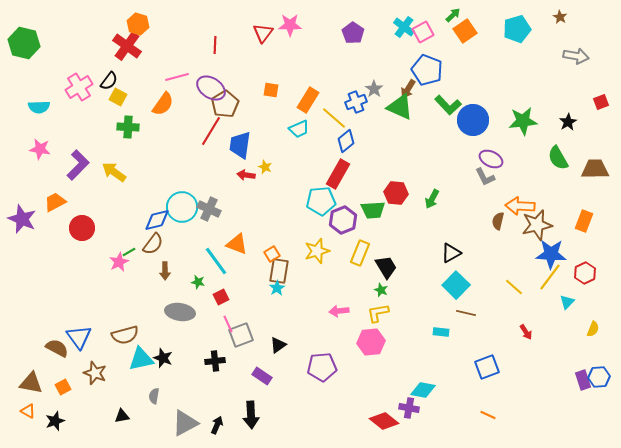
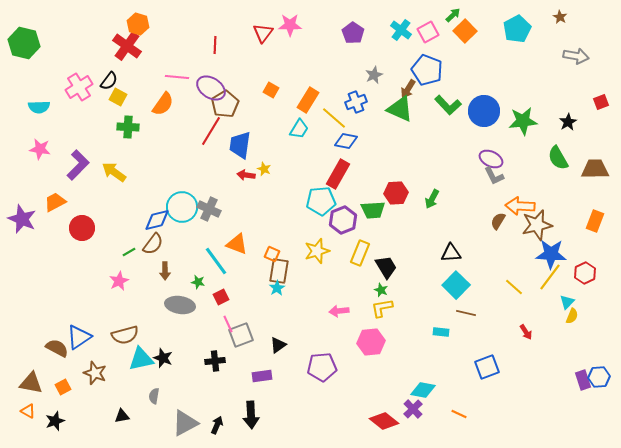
cyan cross at (404, 27): moved 3 px left, 3 px down
cyan pentagon at (517, 29): rotated 12 degrees counterclockwise
orange square at (465, 31): rotated 10 degrees counterclockwise
pink square at (423, 32): moved 5 px right
pink line at (177, 77): rotated 20 degrees clockwise
gray star at (374, 89): moved 14 px up; rotated 12 degrees clockwise
orange square at (271, 90): rotated 21 degrees clockwise
green triangle at (400, 107): moved 2 px down
blue circle at (473, 120): moved 11 px right, 9 px up
cyan trapezoid at (299, 129): rotated 35 degrees counterclockwise
blue diamond at (346, 141): rotated 50 degrees clockwise
yellow star at (265, 167): moved 1 px left, 2 px down
gray L-shape at (485, 177): moved 9 px right, 1 px up
red hexagon at (396, 193): rotated 10 degrees counterclockwise
brown semicircle at (498, 221): rotated 18 degrees clockwise
orange rectangle at (584, 221): moved 11 px right
black triangle at (451, 253): rotated 25 degrees clockwise
orange square at (272, 254): rotated 35 degrees counterclockwise
pink star at (119, 262): moved 19 px down
gray ellipse at (180, 312): moved 7 px up
yellow L-shape at (378, 313): moved 4 px right, 5 px up
yellow semicircle at (593, 329): moved 21 px left, 13 px up
blue triangle at (79, 337): rotated 32 degrees clockwise
purple rectangle at (262, 376): rotated 42 degrees counterclockwise
purple cross at (409, 408): moved 4 px right, 1 px down; rotated 36 degrees clockwise
orange line at (488, 415): moved 29 px left, 1 px up
